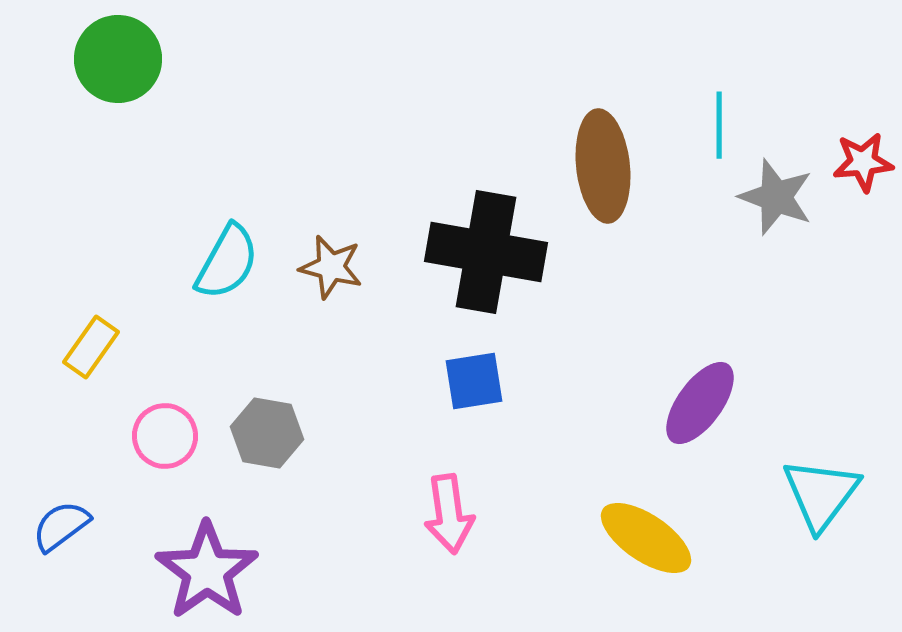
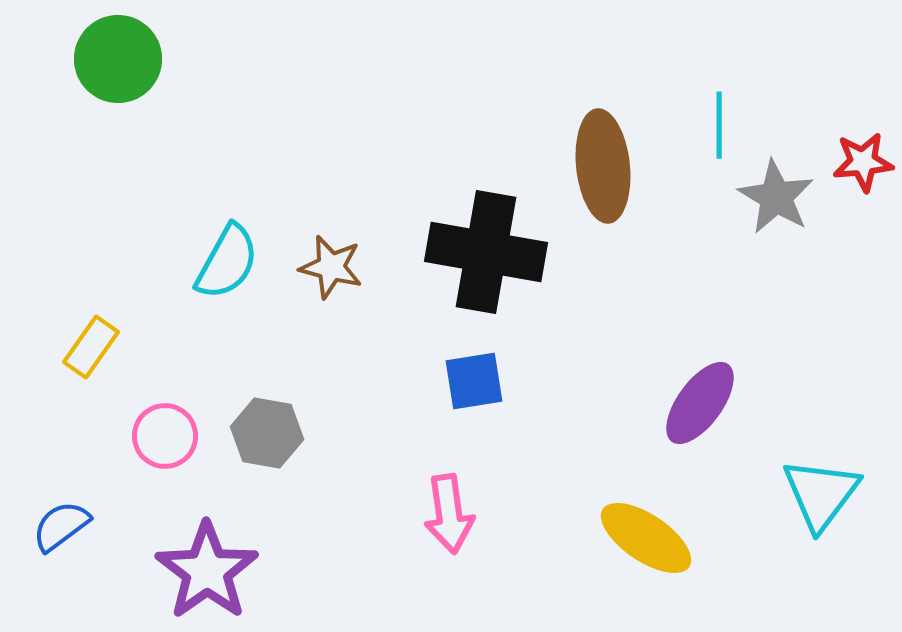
gray star: rotated 10 degrees clockwise
